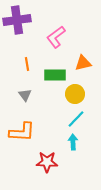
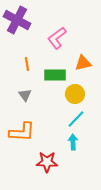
purple cross: rotated 36 degrees clockwise
pink L-shape: moved 1 px right, 1 px down
